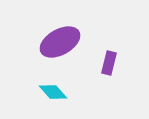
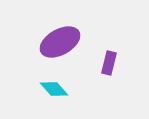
cyan diamond: moved 1 px right, 3 px up
